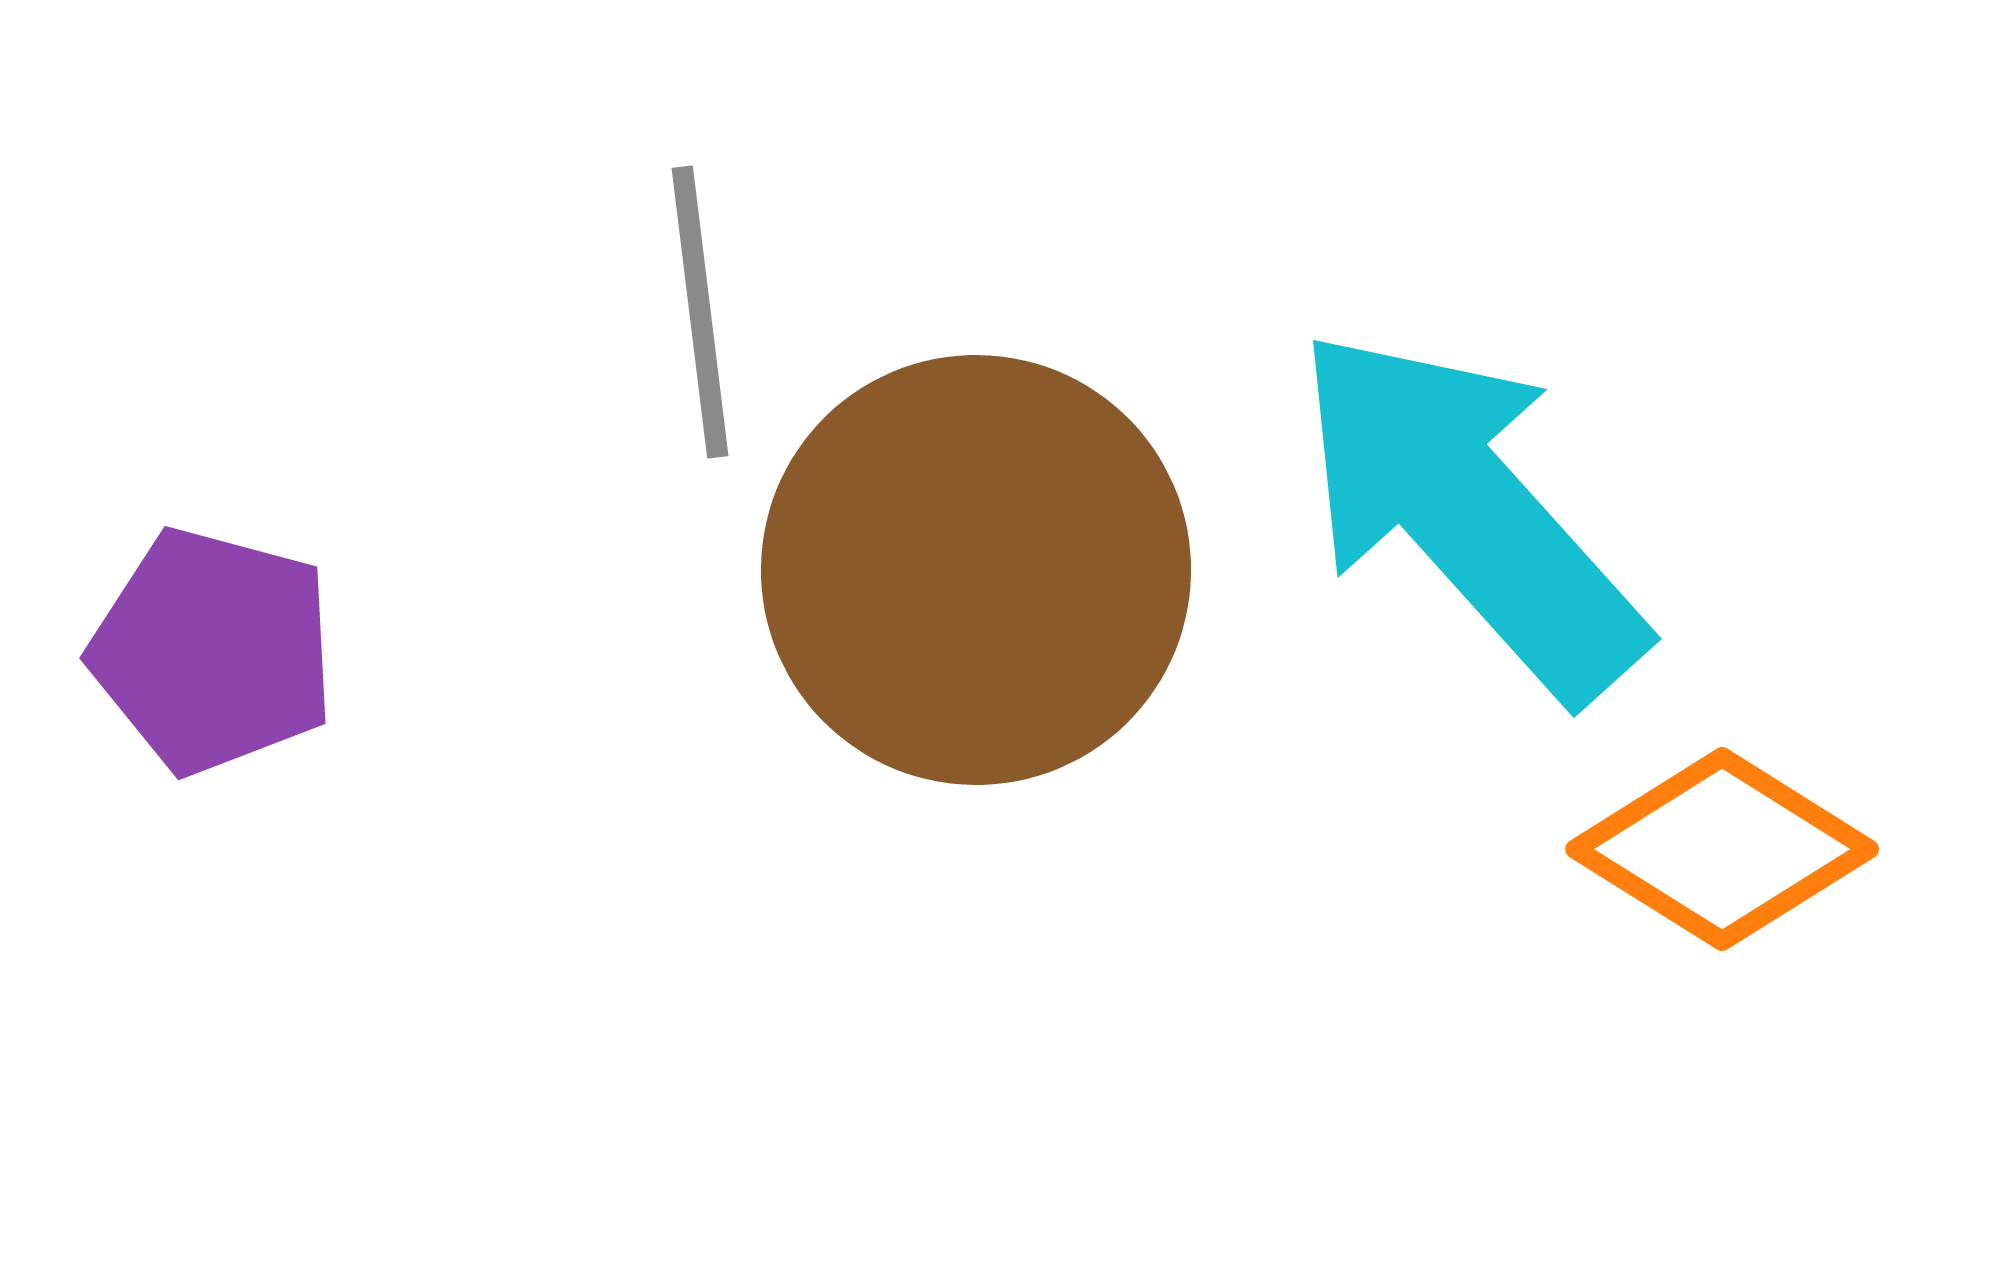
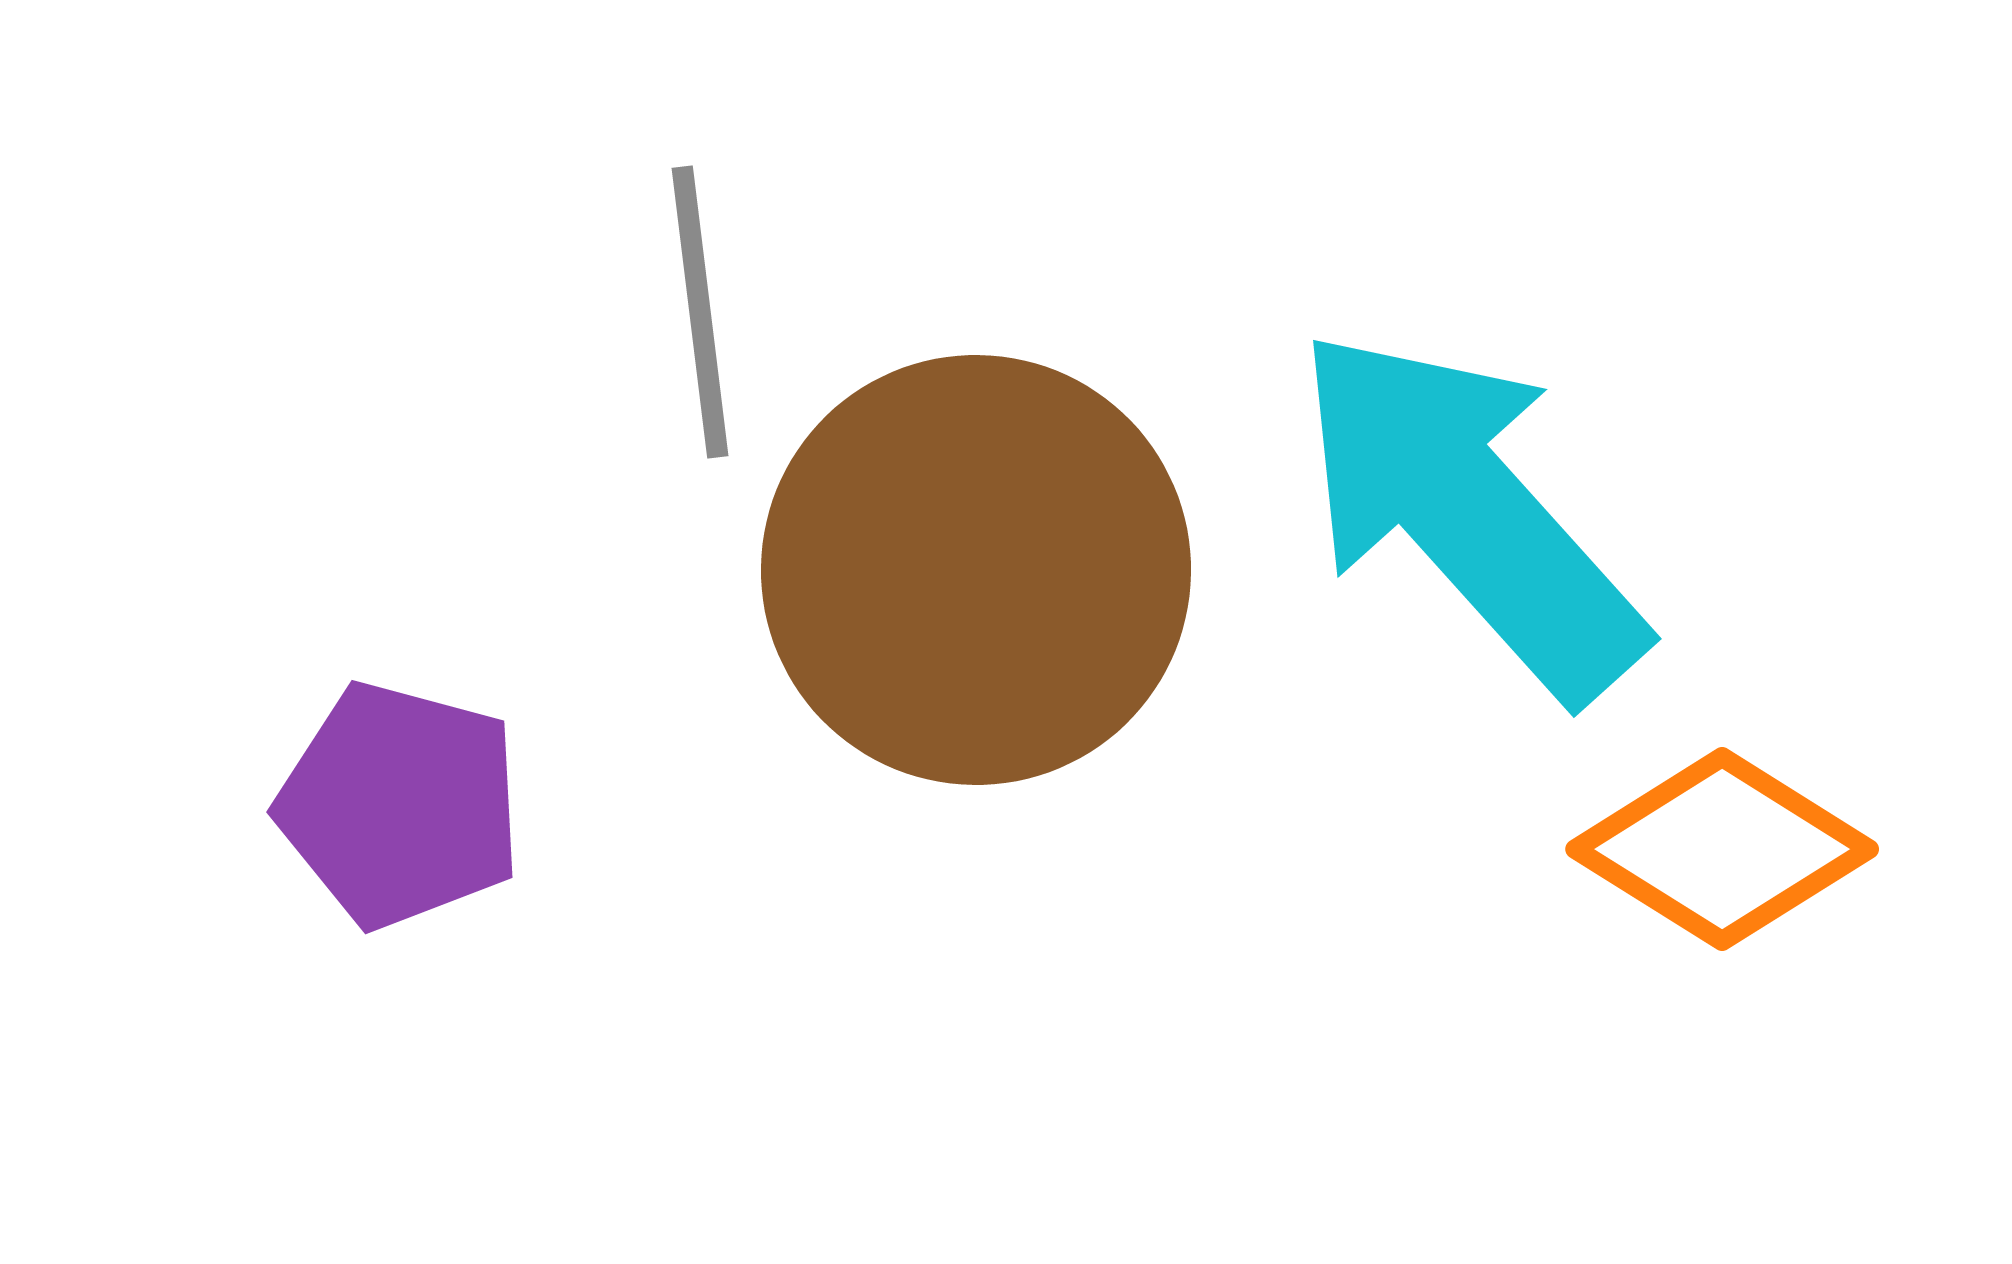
purple pentagon: moved 187 px right, 154 px down
